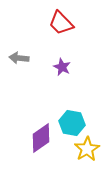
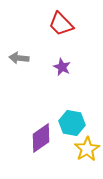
red trapezoid: moved 1 px down
